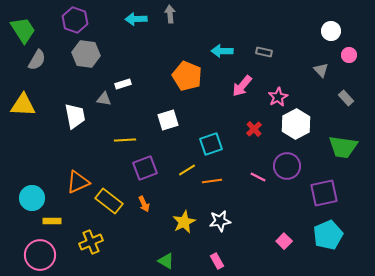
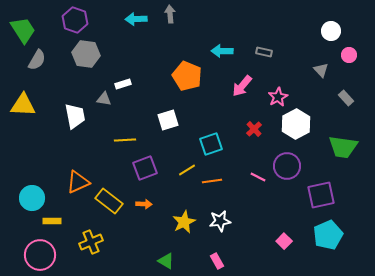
purple square at (324, 193): moved 3 px left, 2 px down
orange arrow at (144, 204): rotated 63 degrees counterclockwise
